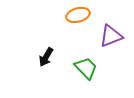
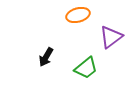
purple triangle: moved 1 px down; rotated 15 degrees counterclockwise
green trapezoid: rotated 95 degrees clockwise
